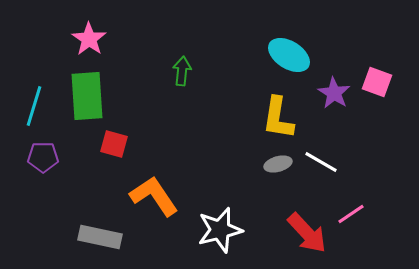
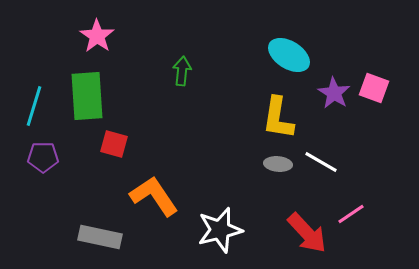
pink star: moved 8 px right, 3 px up
pink square: moved 3 px left, 6 px down
gray ellipse: rotated 20 degrees clockwise
